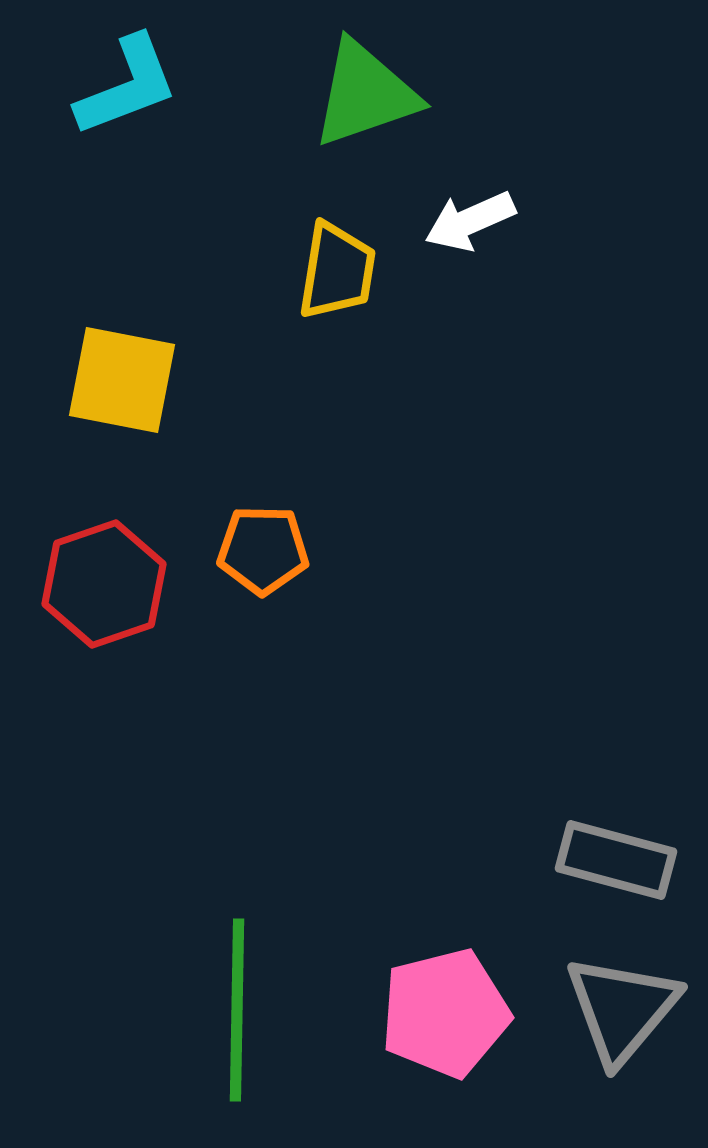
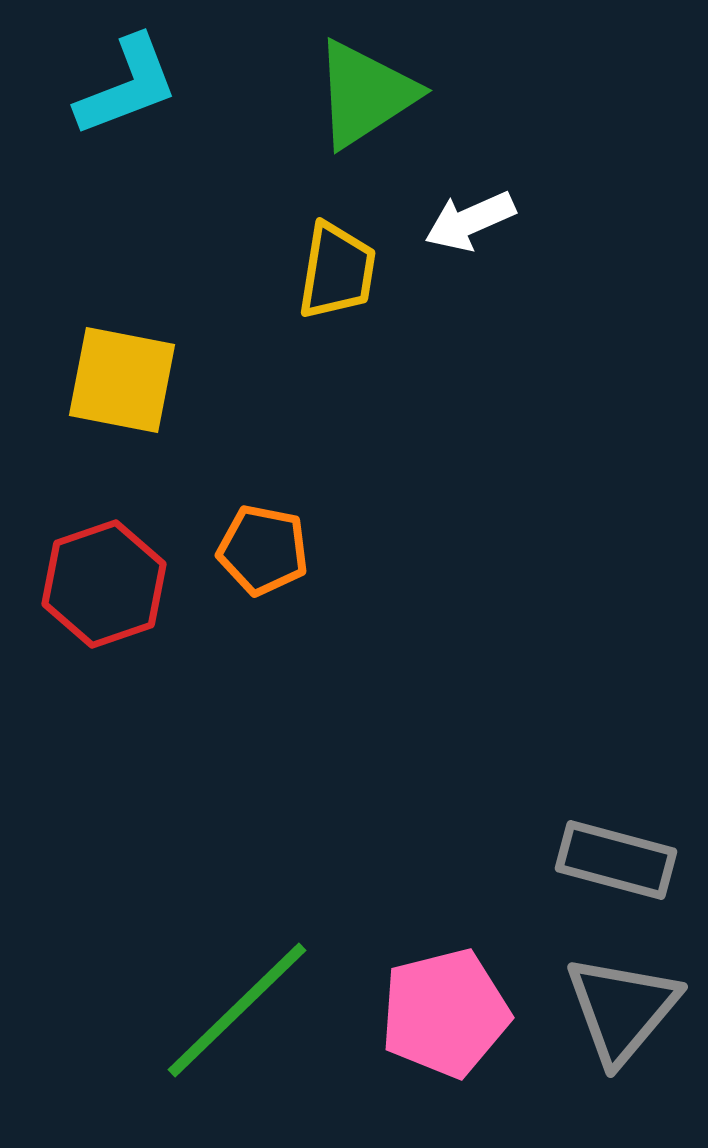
green triangle: rotated 14 degrees counterclockwise
orange pentagon: rotated 10 degrees clockwise
green line: rotated 45 degrees clockwise
